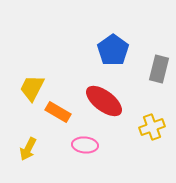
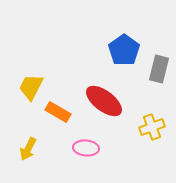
blue pentagon: moved 11 px right
yellow trapezoid: moved 1 px left, 1 px up
pink ellipse: moved 1 px right, 3 px down
